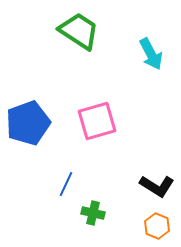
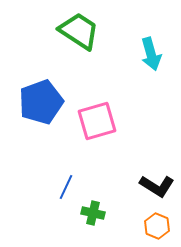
cyan arrow: rotated 12 degrees clockwise
blue pentagon: moved 13 px right, 21 px up
blue line: moved 3 px down
